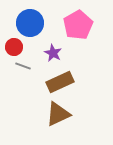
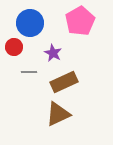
pink pentagon: moved 2 px right, 4 px up
gray line: moved 6 px right, 6 px down; rotated 21 degrees counterclockwise
brown rectangle: moved 4 px right
